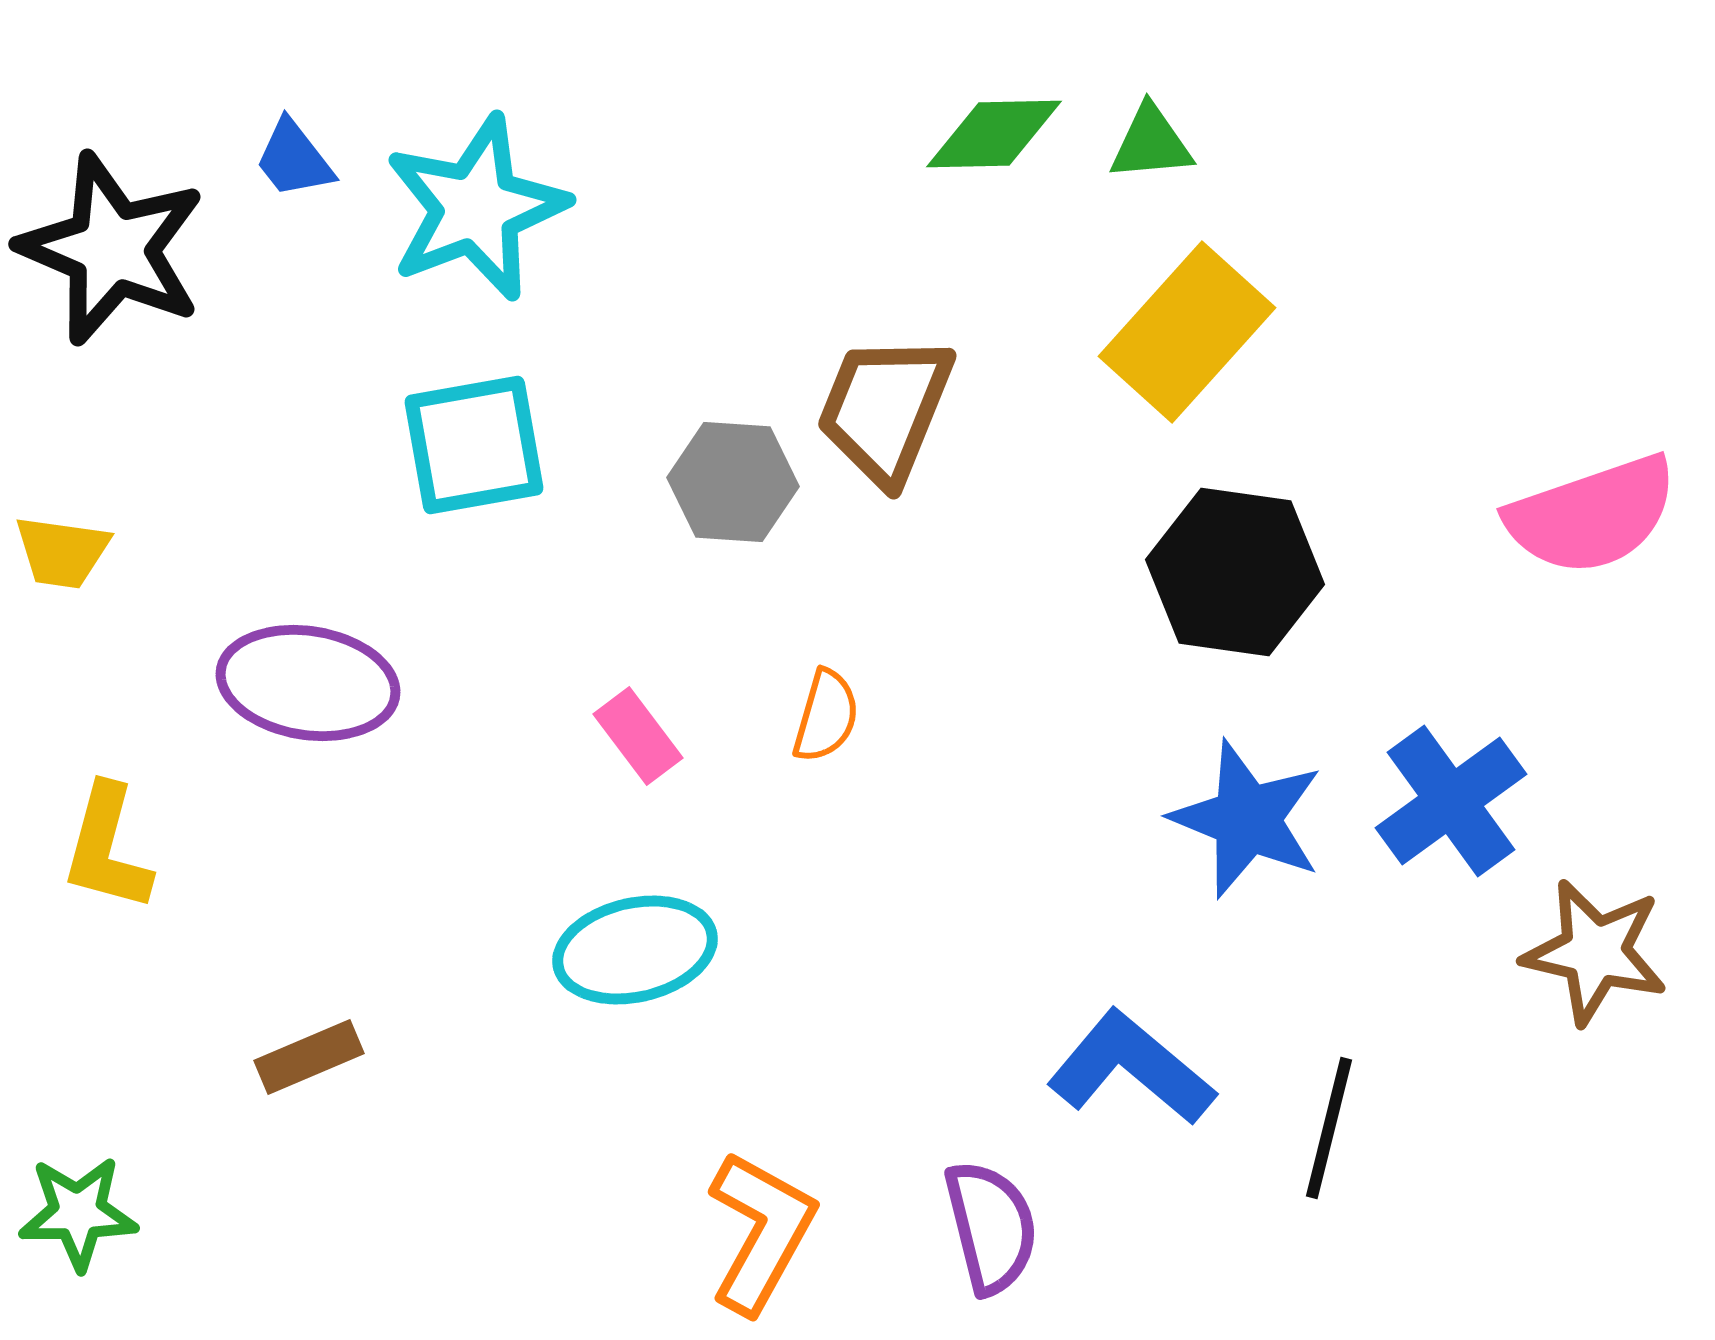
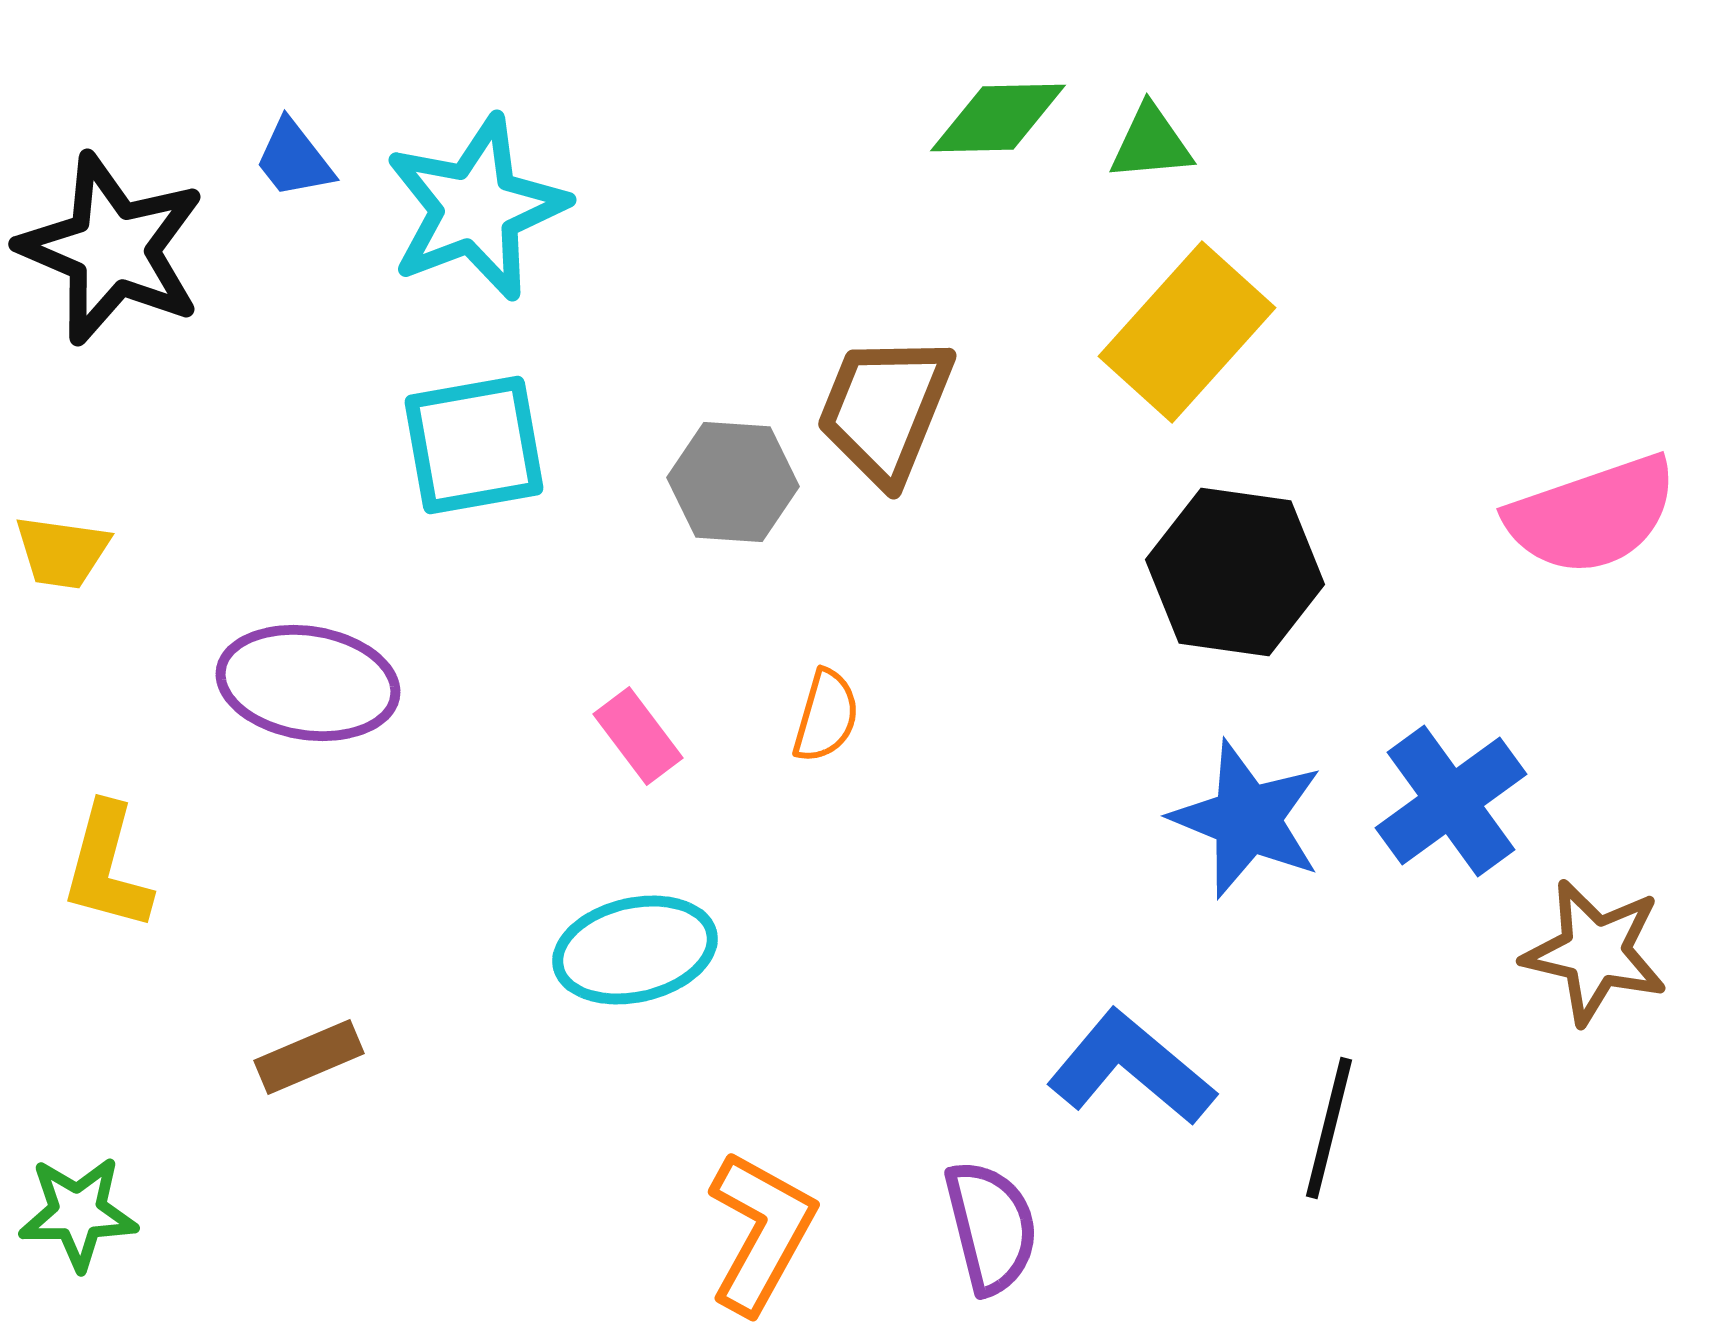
green diamond: moved 4 px right, 16 px up
yellow L-shape: moved 19 px down
